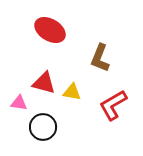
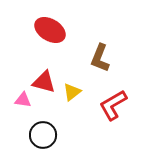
red triangle: moved 1 px up
yellow triangle: rotated 48 degrees counterclockwise
pink triangle: moved 4 px right, 3 px up
black circle: moved 8 px down
